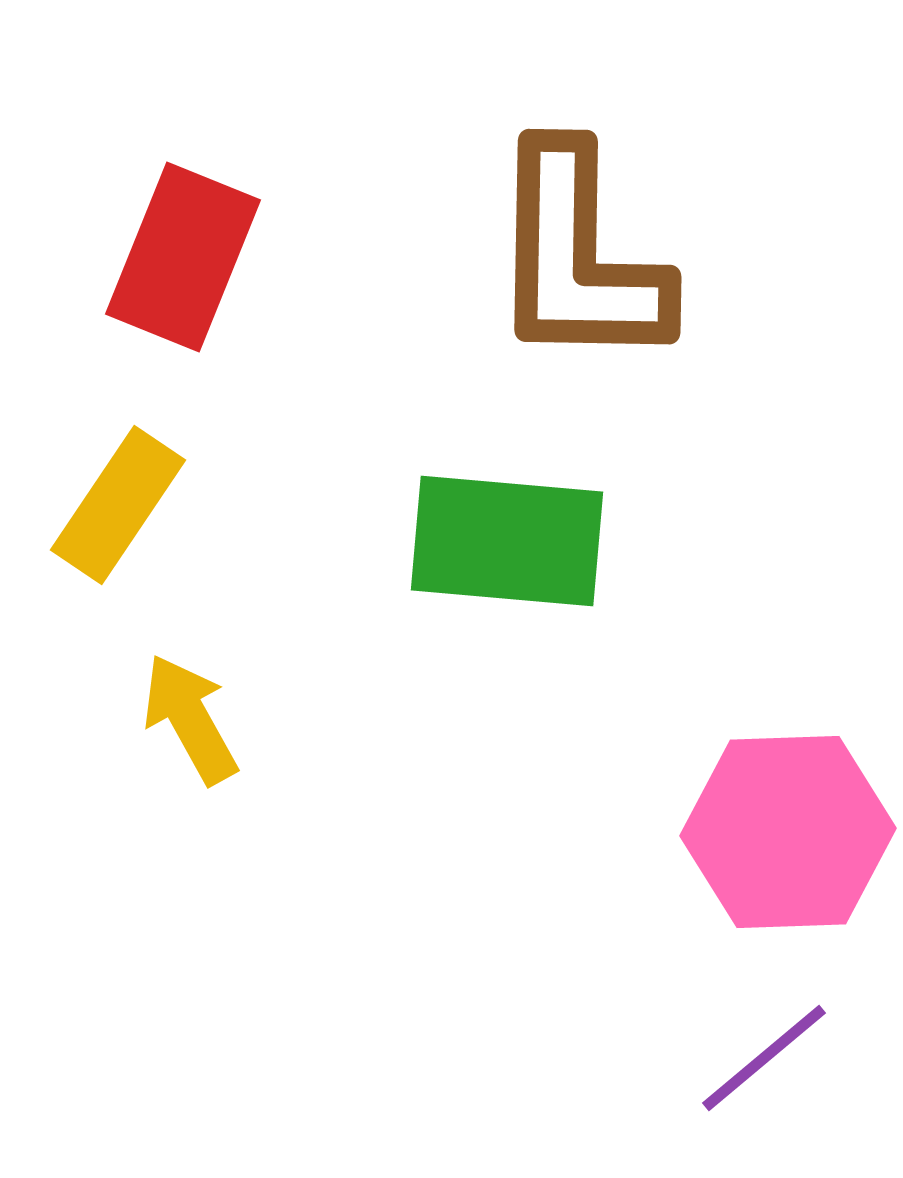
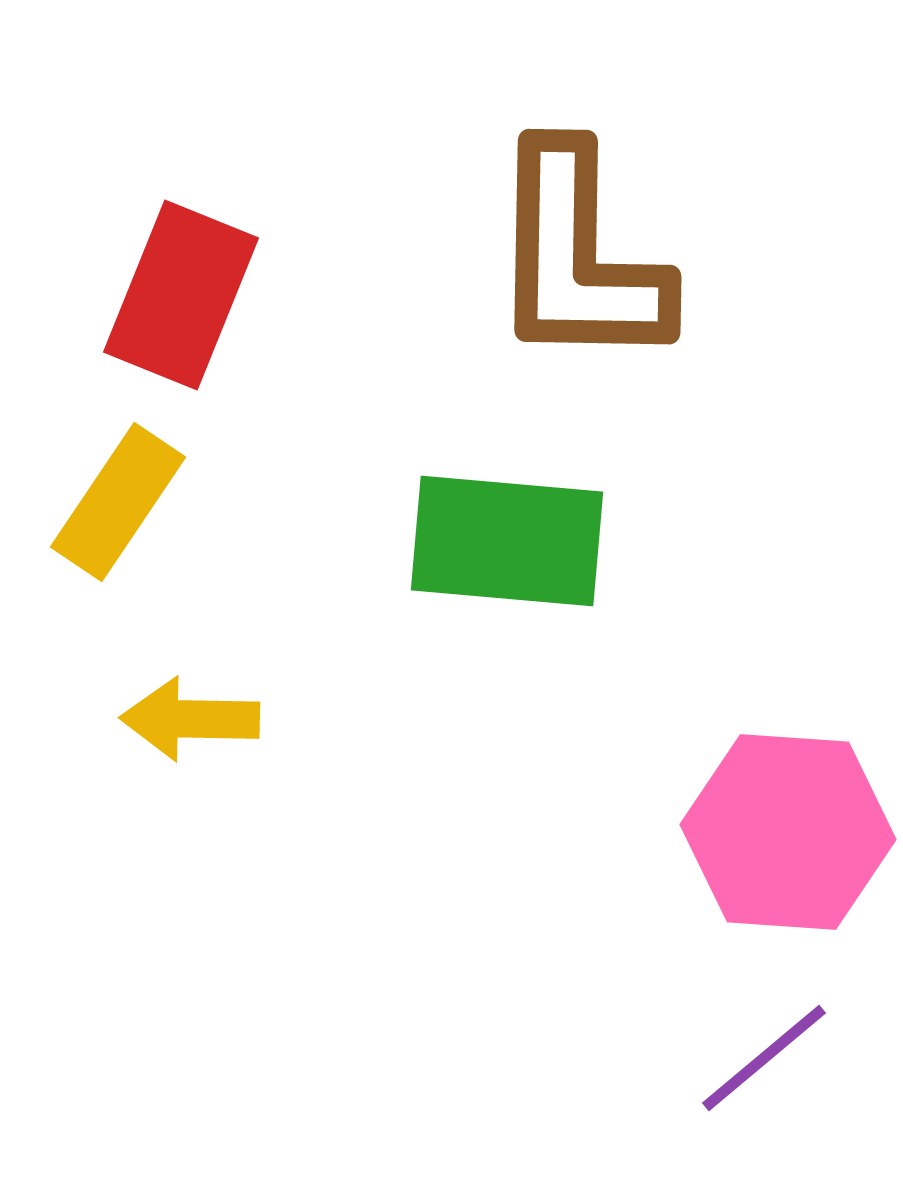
red rectangle: moved 2 px left, 38 px down
yellow rectangle: moved 3 px up
yellow arrow: rotated 60 degrees counterclockwise
pink hexagon: rotated 6 degrees clockwise
